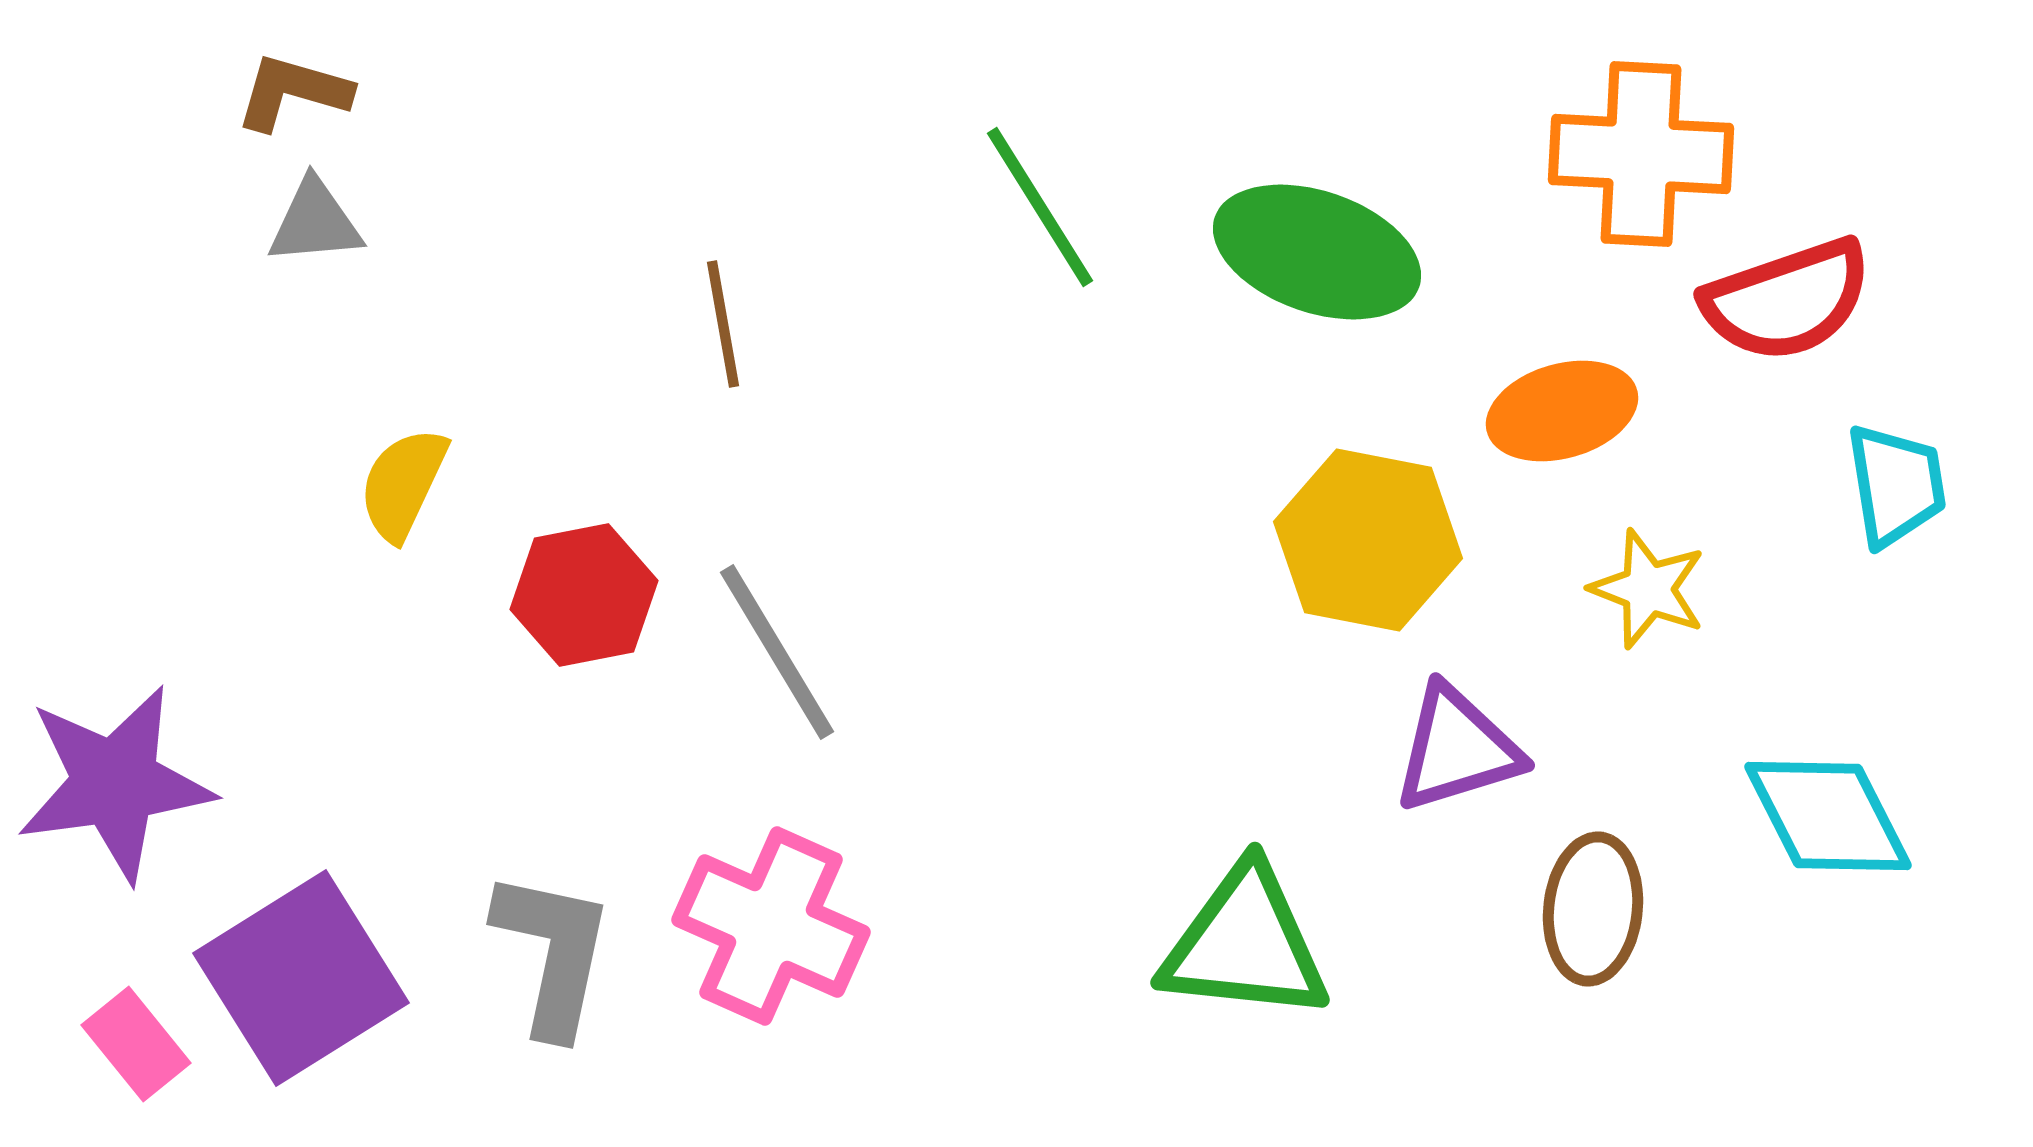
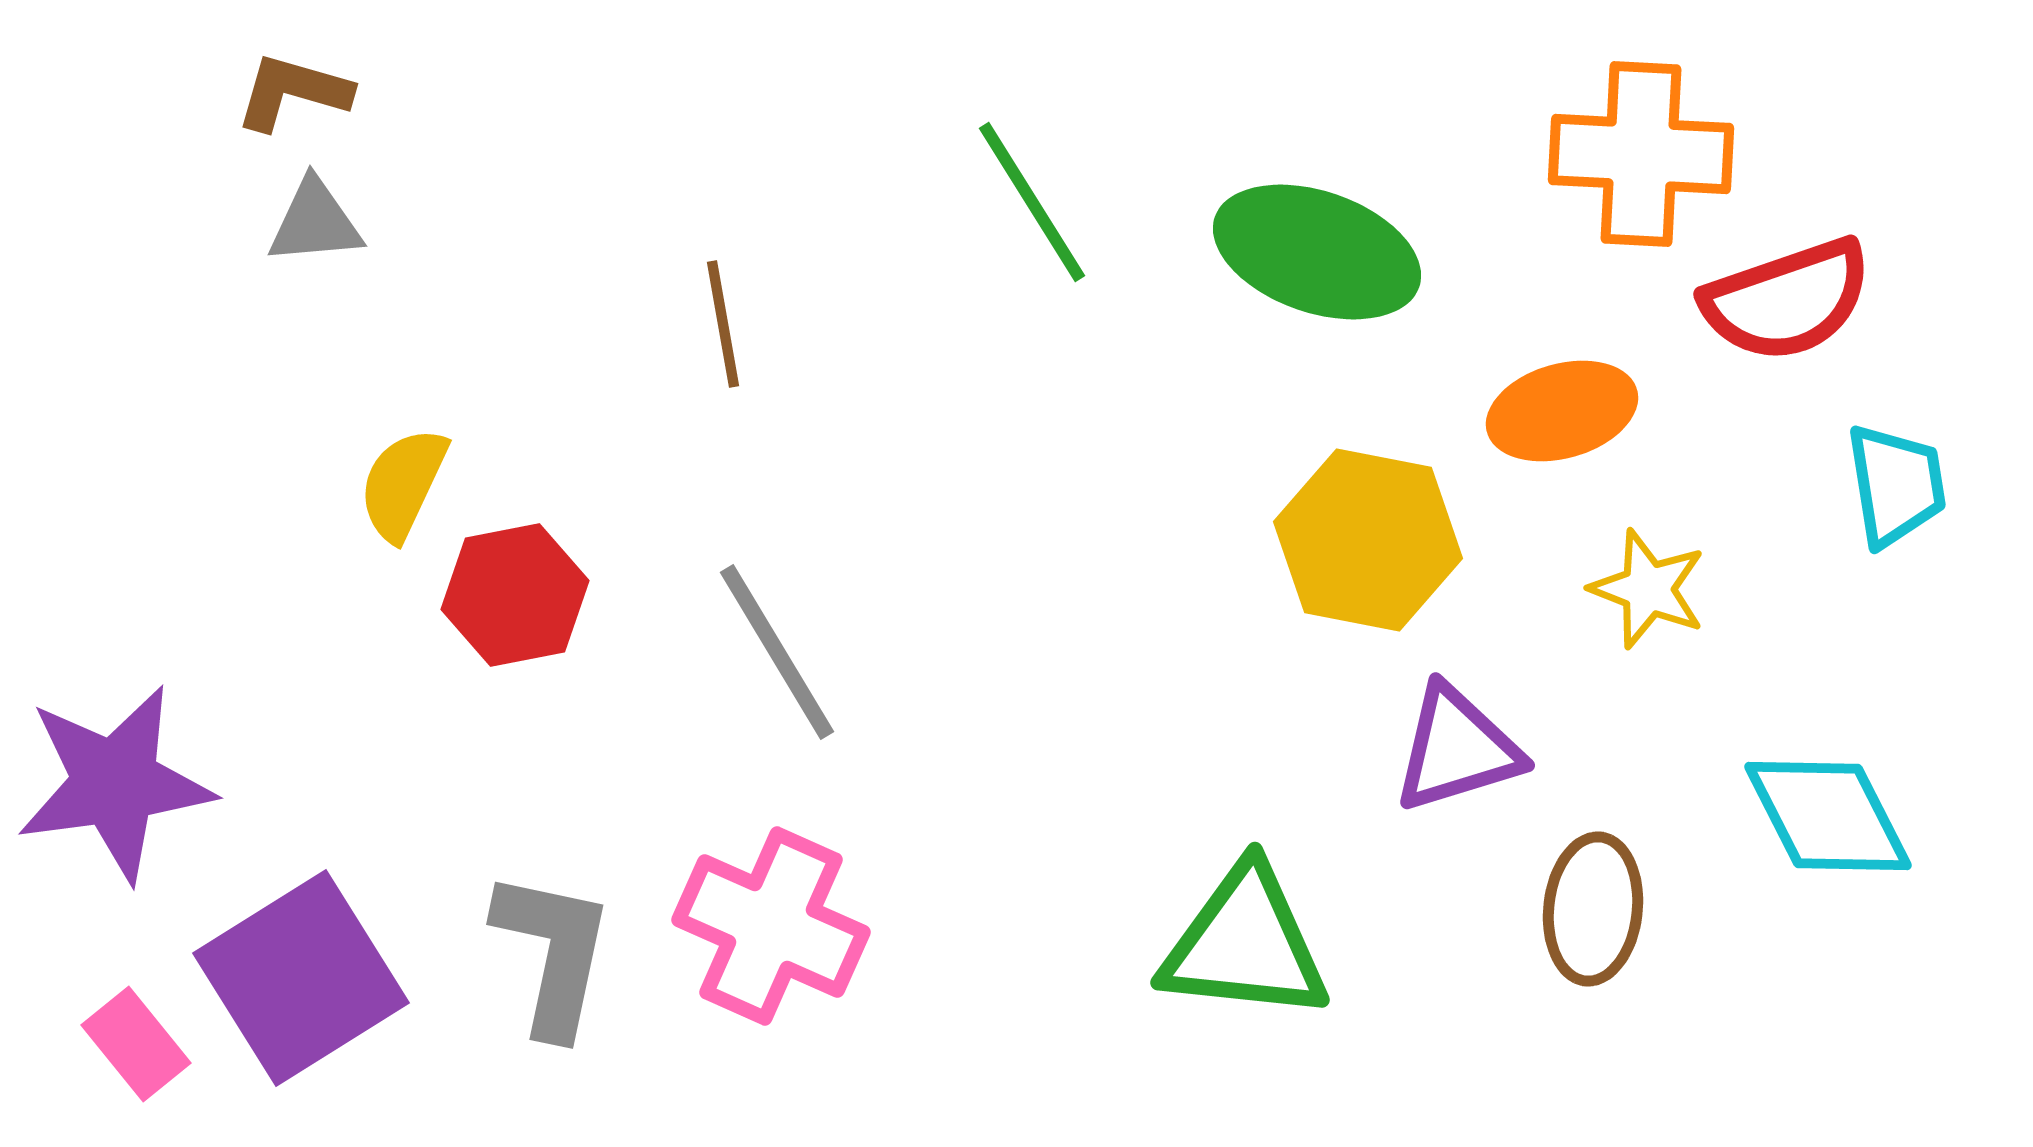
green line: moved 8 px left, 5 px up
red hexagon: moved 69 px left
